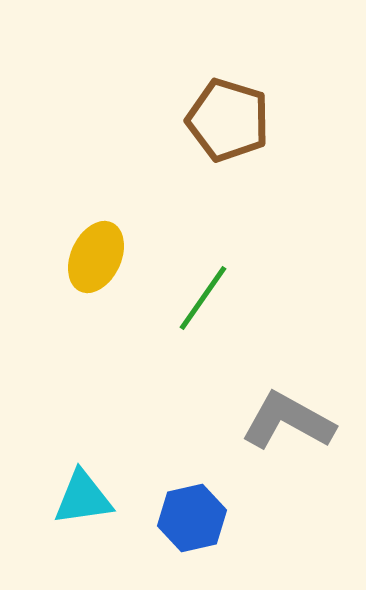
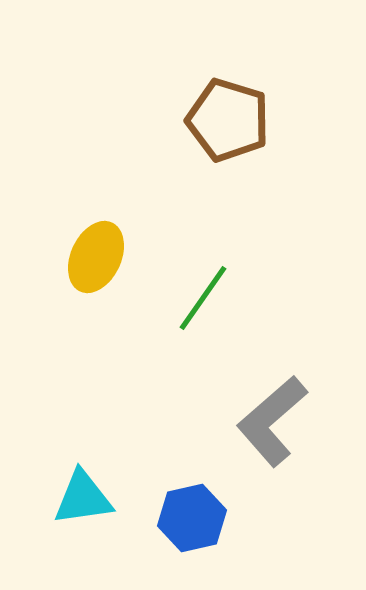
gray L-shape: moved 16 px left; rotated 70 degrees counterclockwise
